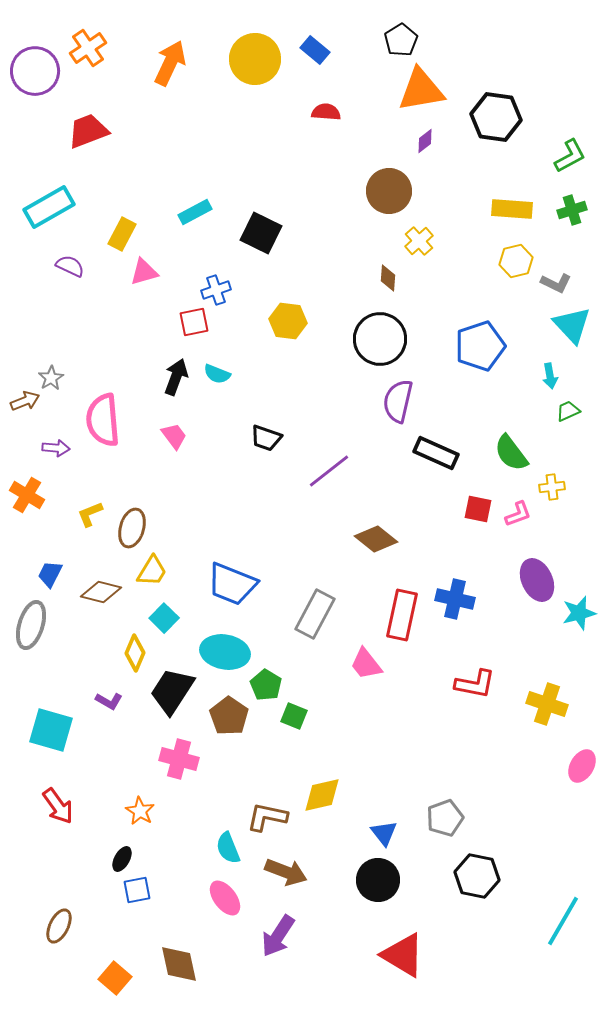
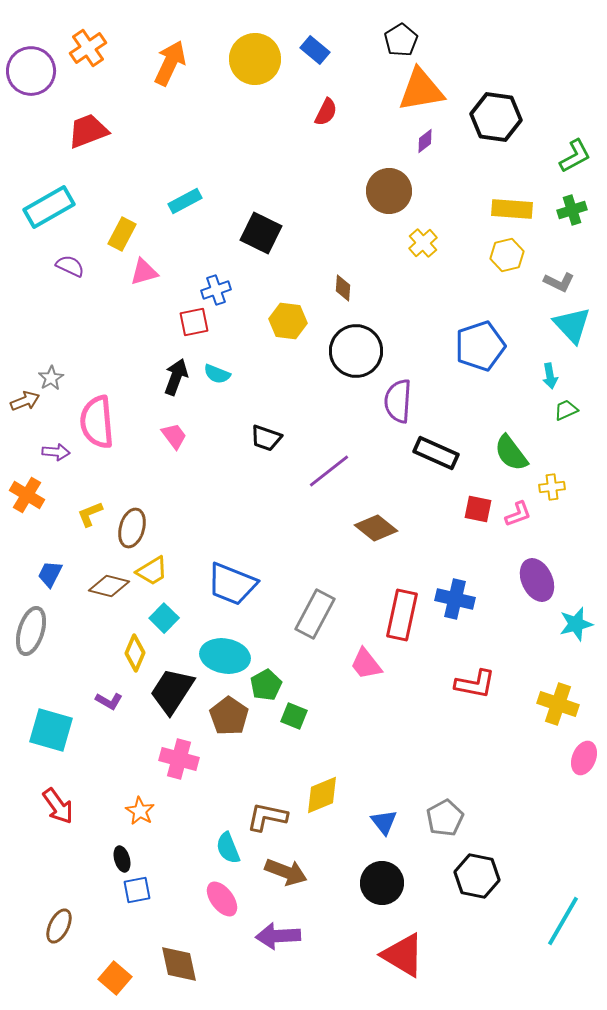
purple circle at (35, 71): moved 4 px left
red semicircle at (326, 112): rotated 112 degrees clockwise
green L-shape at (570, 156): moved 5 px right
cyan rectangle at (195, 212): moved 10 px left, 11 px up
yellow cross at (419, 241): moved 4 px right, 2 px down
yellow hexagon at (516, 261): moved 9 px left, 6 px up
brown diamond at (388, 278): moved 45 px left, 10 px down
gray L-shape at (556, 283): moved 3 px right, 1 px up
black circle at (380, 339): moved 24 px left, 12 px down
purple semicircle at (398, 401): rotated 9 degrees counterclockwise
green trapezoid at (568, 411): moved 2 px left, 1 px up
pink semicircle at (103, 420): moved 6 px left, 2 px down
purple arrow at (56, 448): moved 4 px down
brown diamond at (376, 539): moved 11 px up
yellow trapezoid at (152, 571): rotated 28 degrees clockwise
brown diamond at (101, 592): moved 8 px right, 6 px up
cyan star at (579, 613): moved 3 px left, 11 px down
gray ellipse at (31, 625): moved 6 px down
cyan ellipse at (225, 652): moved 4 px down
green pentagon at (266, 685): rotated 12 degrees clockwise
yellow cross at (547, 704): moved 11 px right
pink ellipse at (582, 766): moved 2 px right, 8 px up; rotated 8 degrees counterclockwise
yellow diamond at (322, 795): rotated 9 degrees counterclockwise
gray pentagon at (445, 818): rotated 9 degrees counterclockwise
blue triangle at (384, 833): moved 11 px up
black ellipse at (122, 859): rotated 45 degrees counterclockwise
black circle at (378, 880): moved 4 px right, 3 px down
pink ellipse at (225, 898): moved 3 px left, 1 px down
purple arrow at (278, 936): rotated 54 degrees clockwise
